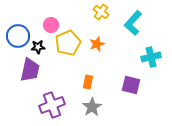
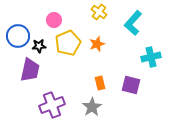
yellow cross: moved 2 px left
pink circle: moved 3 px right, 5 px up
black star: moved 1 px right, 1 px up
orange rectangle: moved 12 px right, 1 px down; rotated 24 degrees counterclockwise
